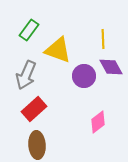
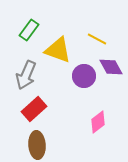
yellow line: moved 6 px left; rotated 60 degrees counterclockwise
